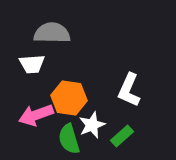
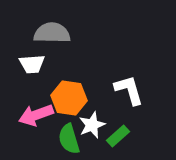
white L-shape: rotated 140 degrees clockwise
green rectangle: moved 4 px left
